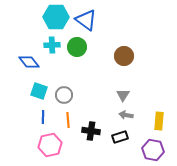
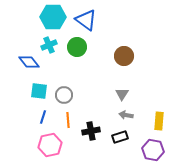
cyan hexagon: moved 3 px left
cyan cross: moved 3 px left; rotated 21 degrees counterclockwise
cyan square: rotated 12 degrees counterclockwise
gray triangle: moved 1 px left, 1 px up
blue line: rotated 16 degrees clockwise
black cross: rotated 18 degrees counterclockwise
